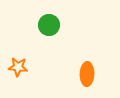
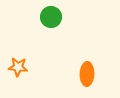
green circle: moved 2 px right, 8 px up
